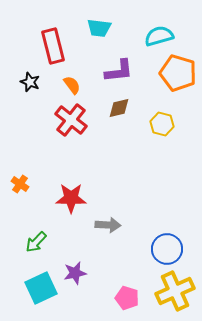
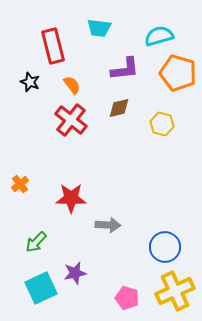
purple L-shape: moved 6 px right, 2 px up
orange cross: rotated 18 degrees clockwise
blue circle: moved 2 px left, 2 px up
